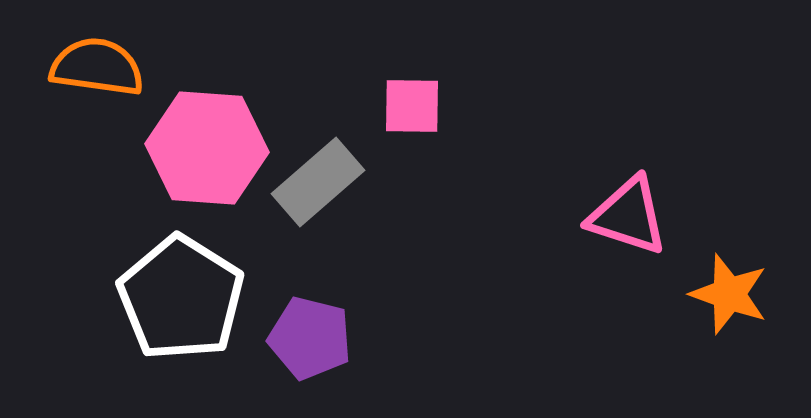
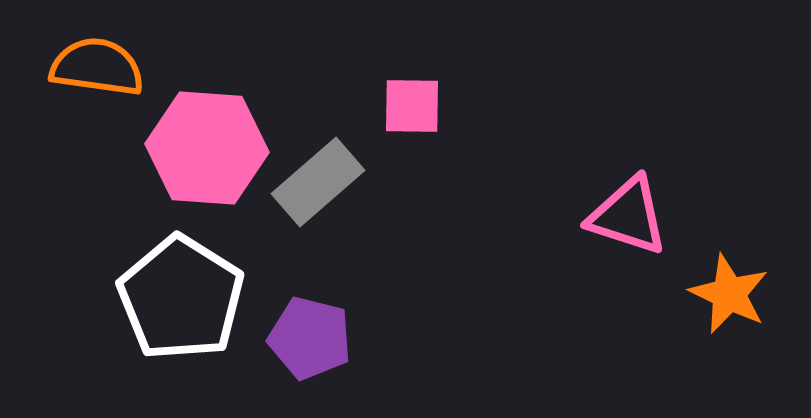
orange star: rotated 6 degrees clockwise
